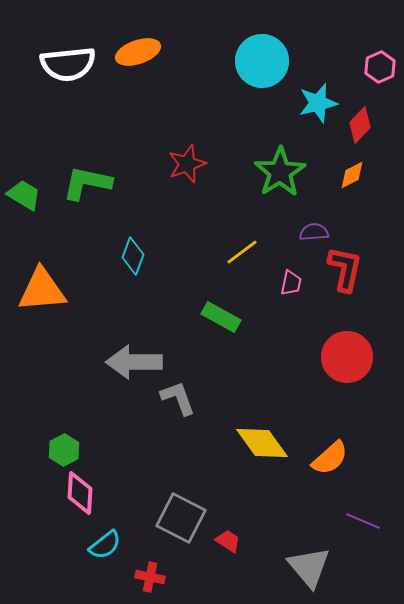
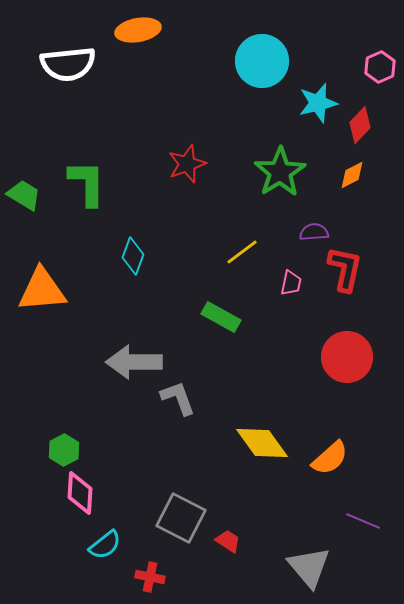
orange ellipse: moved 22 px up; rotated 9 degrees clockwise
green L-shape: rotated 78 degrees clockwise
